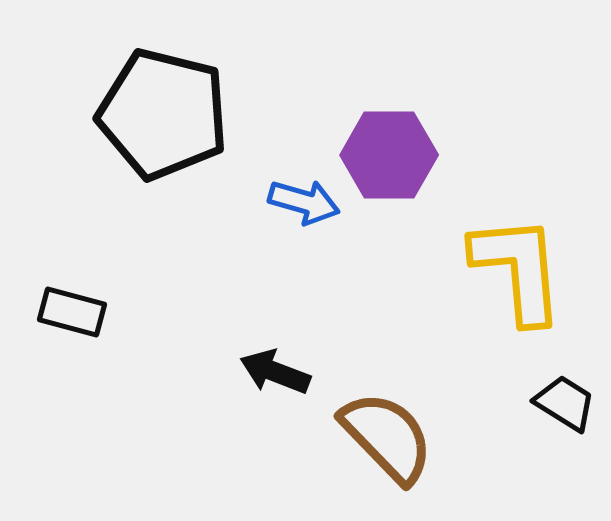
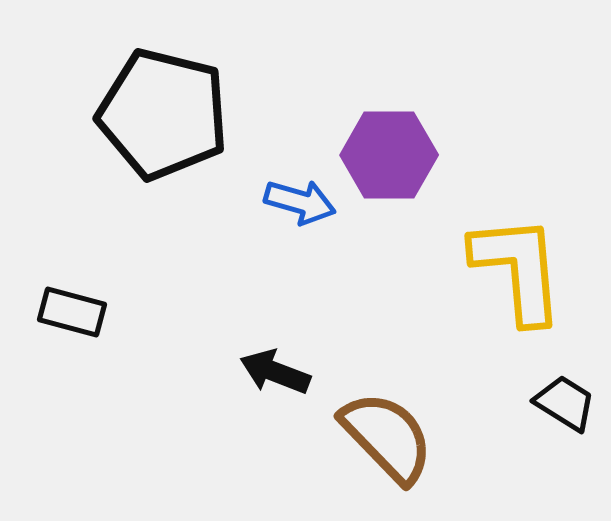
blue arrow: moved 4 px left
